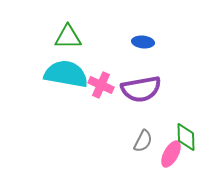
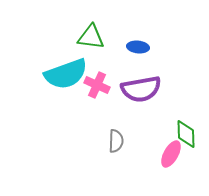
green triangle: moved 23 px right; rotated 8 degrees clockwise
blue ellipse: moved 5 px left, 5 px down
cyan semicircle: rotated 150 degrees clockwise
pink cross: moved 4 px left
green diamond: moved 3 px up
gray semicircle: moved 27 px left; rotated 25 degrees counterclockwise
